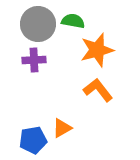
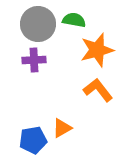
green semicircle: moved 1 px right, 1 px up
